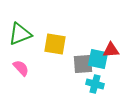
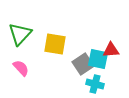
green triangle: rotated 25 degrees counterclockwise
gray square: rotated 30 degrees counterclockwise
